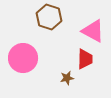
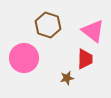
brown hexagon: moved 1 px left, 8 px down
pink triangle: rotated 10 degrees clockwise
pink circle: moved 1 px right
